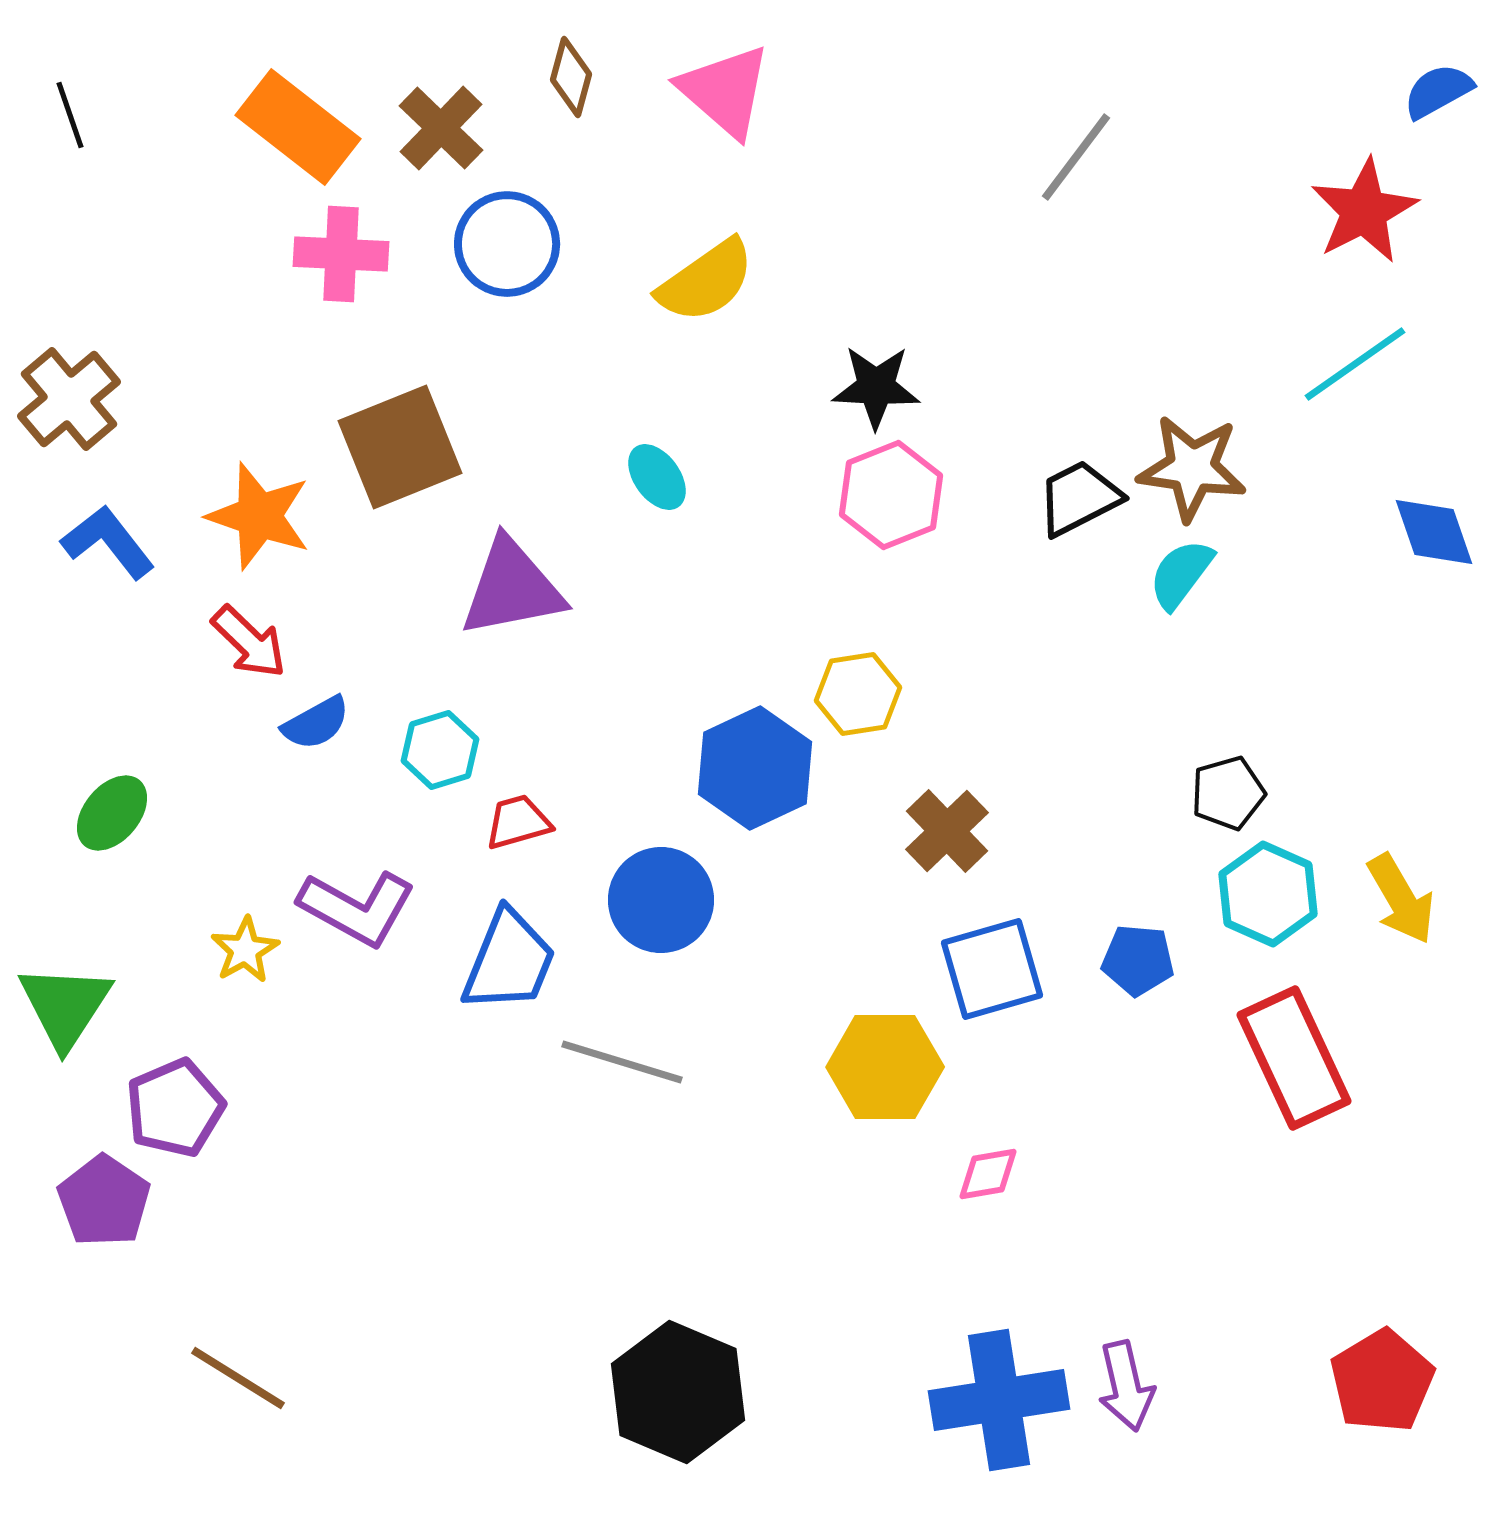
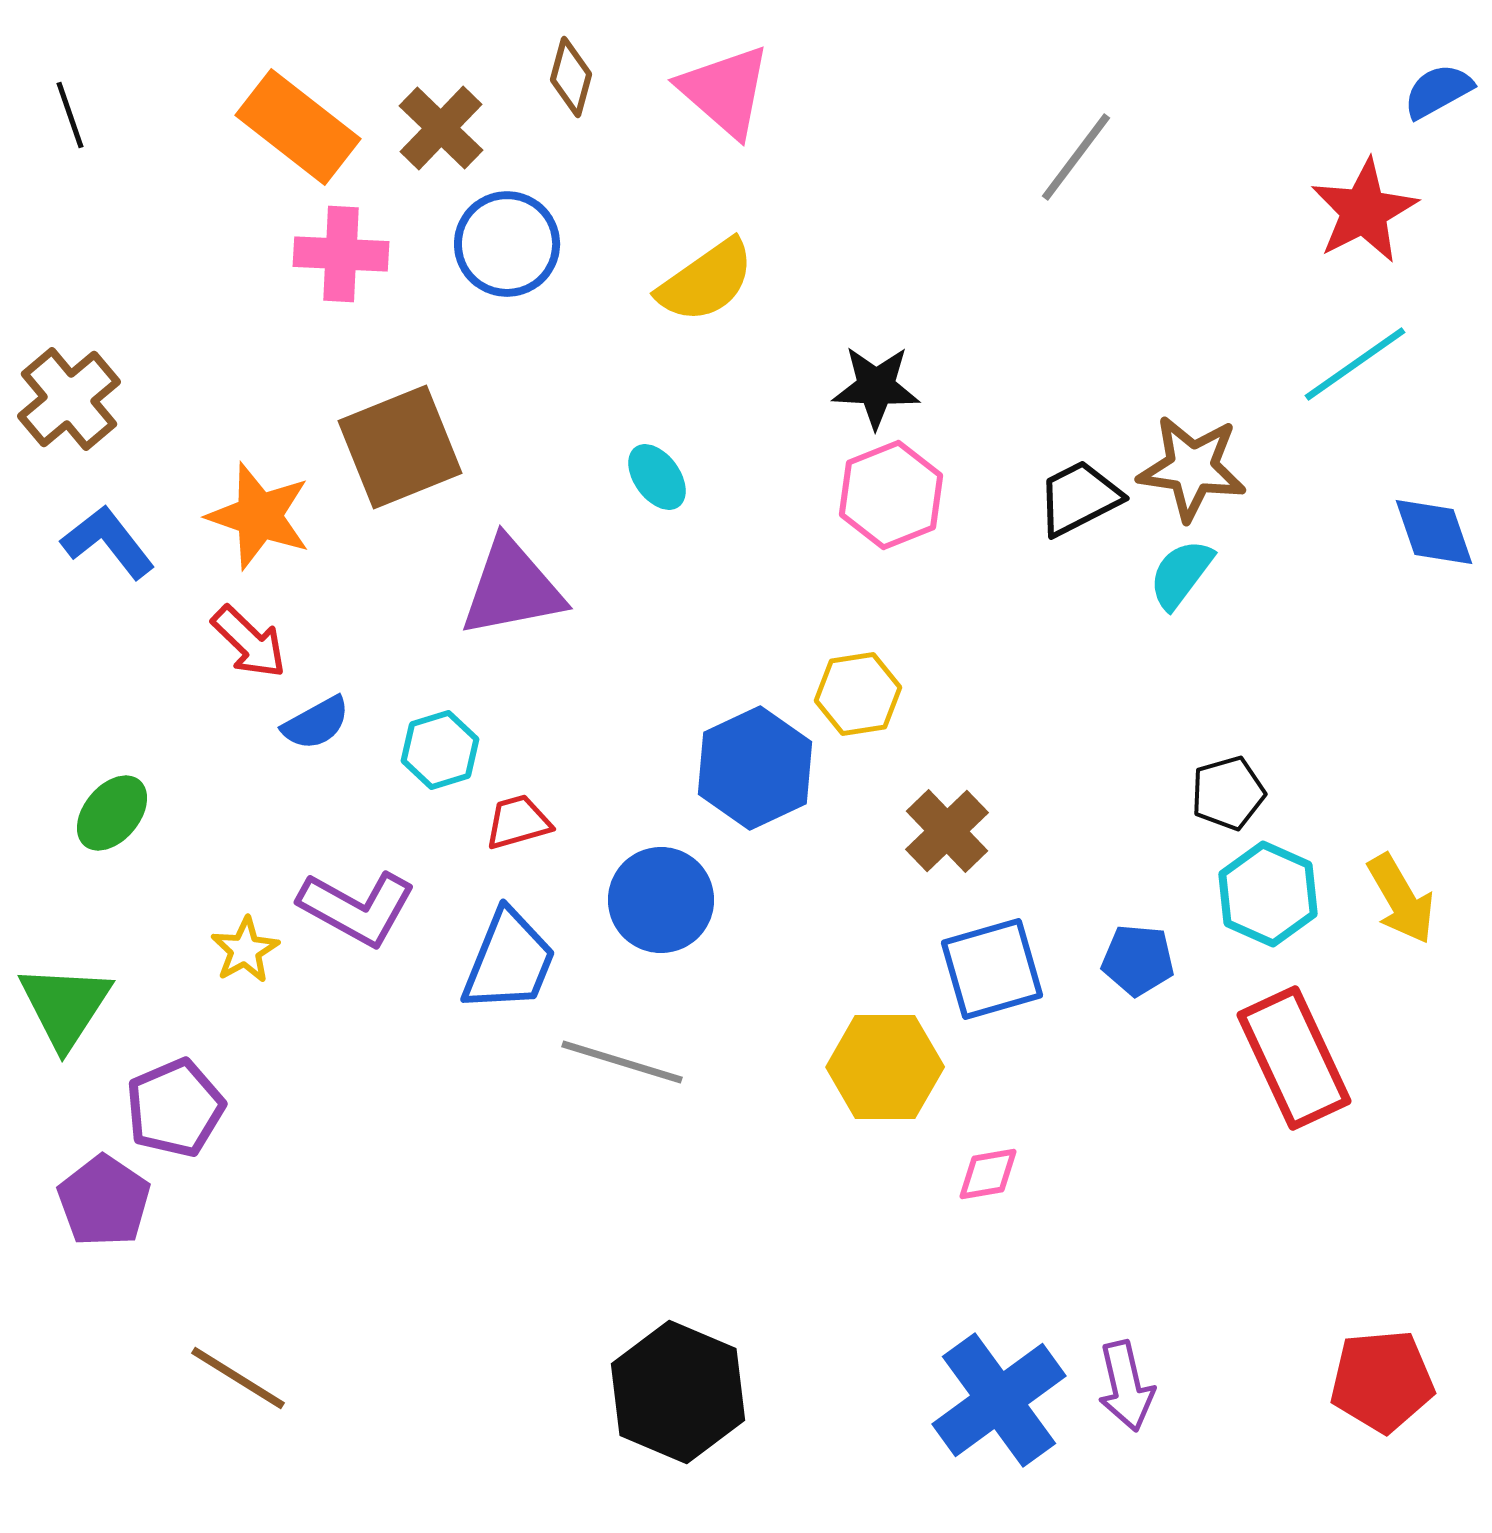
red pentagon at (1382, 1381): rotated 26 degrees clockwise
blue cross at (999, 1400): rotated 27 degrees counterclockwise
